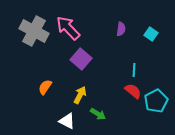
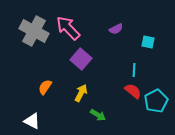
purple semicircle: moved 5 px left; rotated 56 degrees clockwise
cyan square: moved 3 px left, 8 px down; rotated 24 degrees counterclockwise
yellow arrow: moved 1 px right, 2 px up
green arrow: moved 1 px down
white triangle: moved 35 px left
